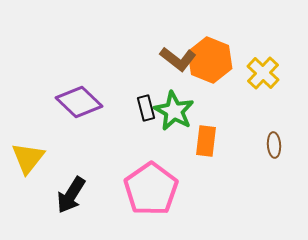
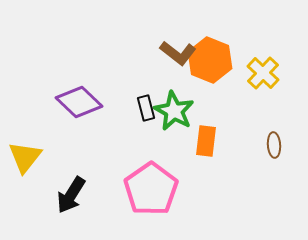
brown L-shape: moved 6 px up
yellow triangle: moved 3 px left, 1 px up
